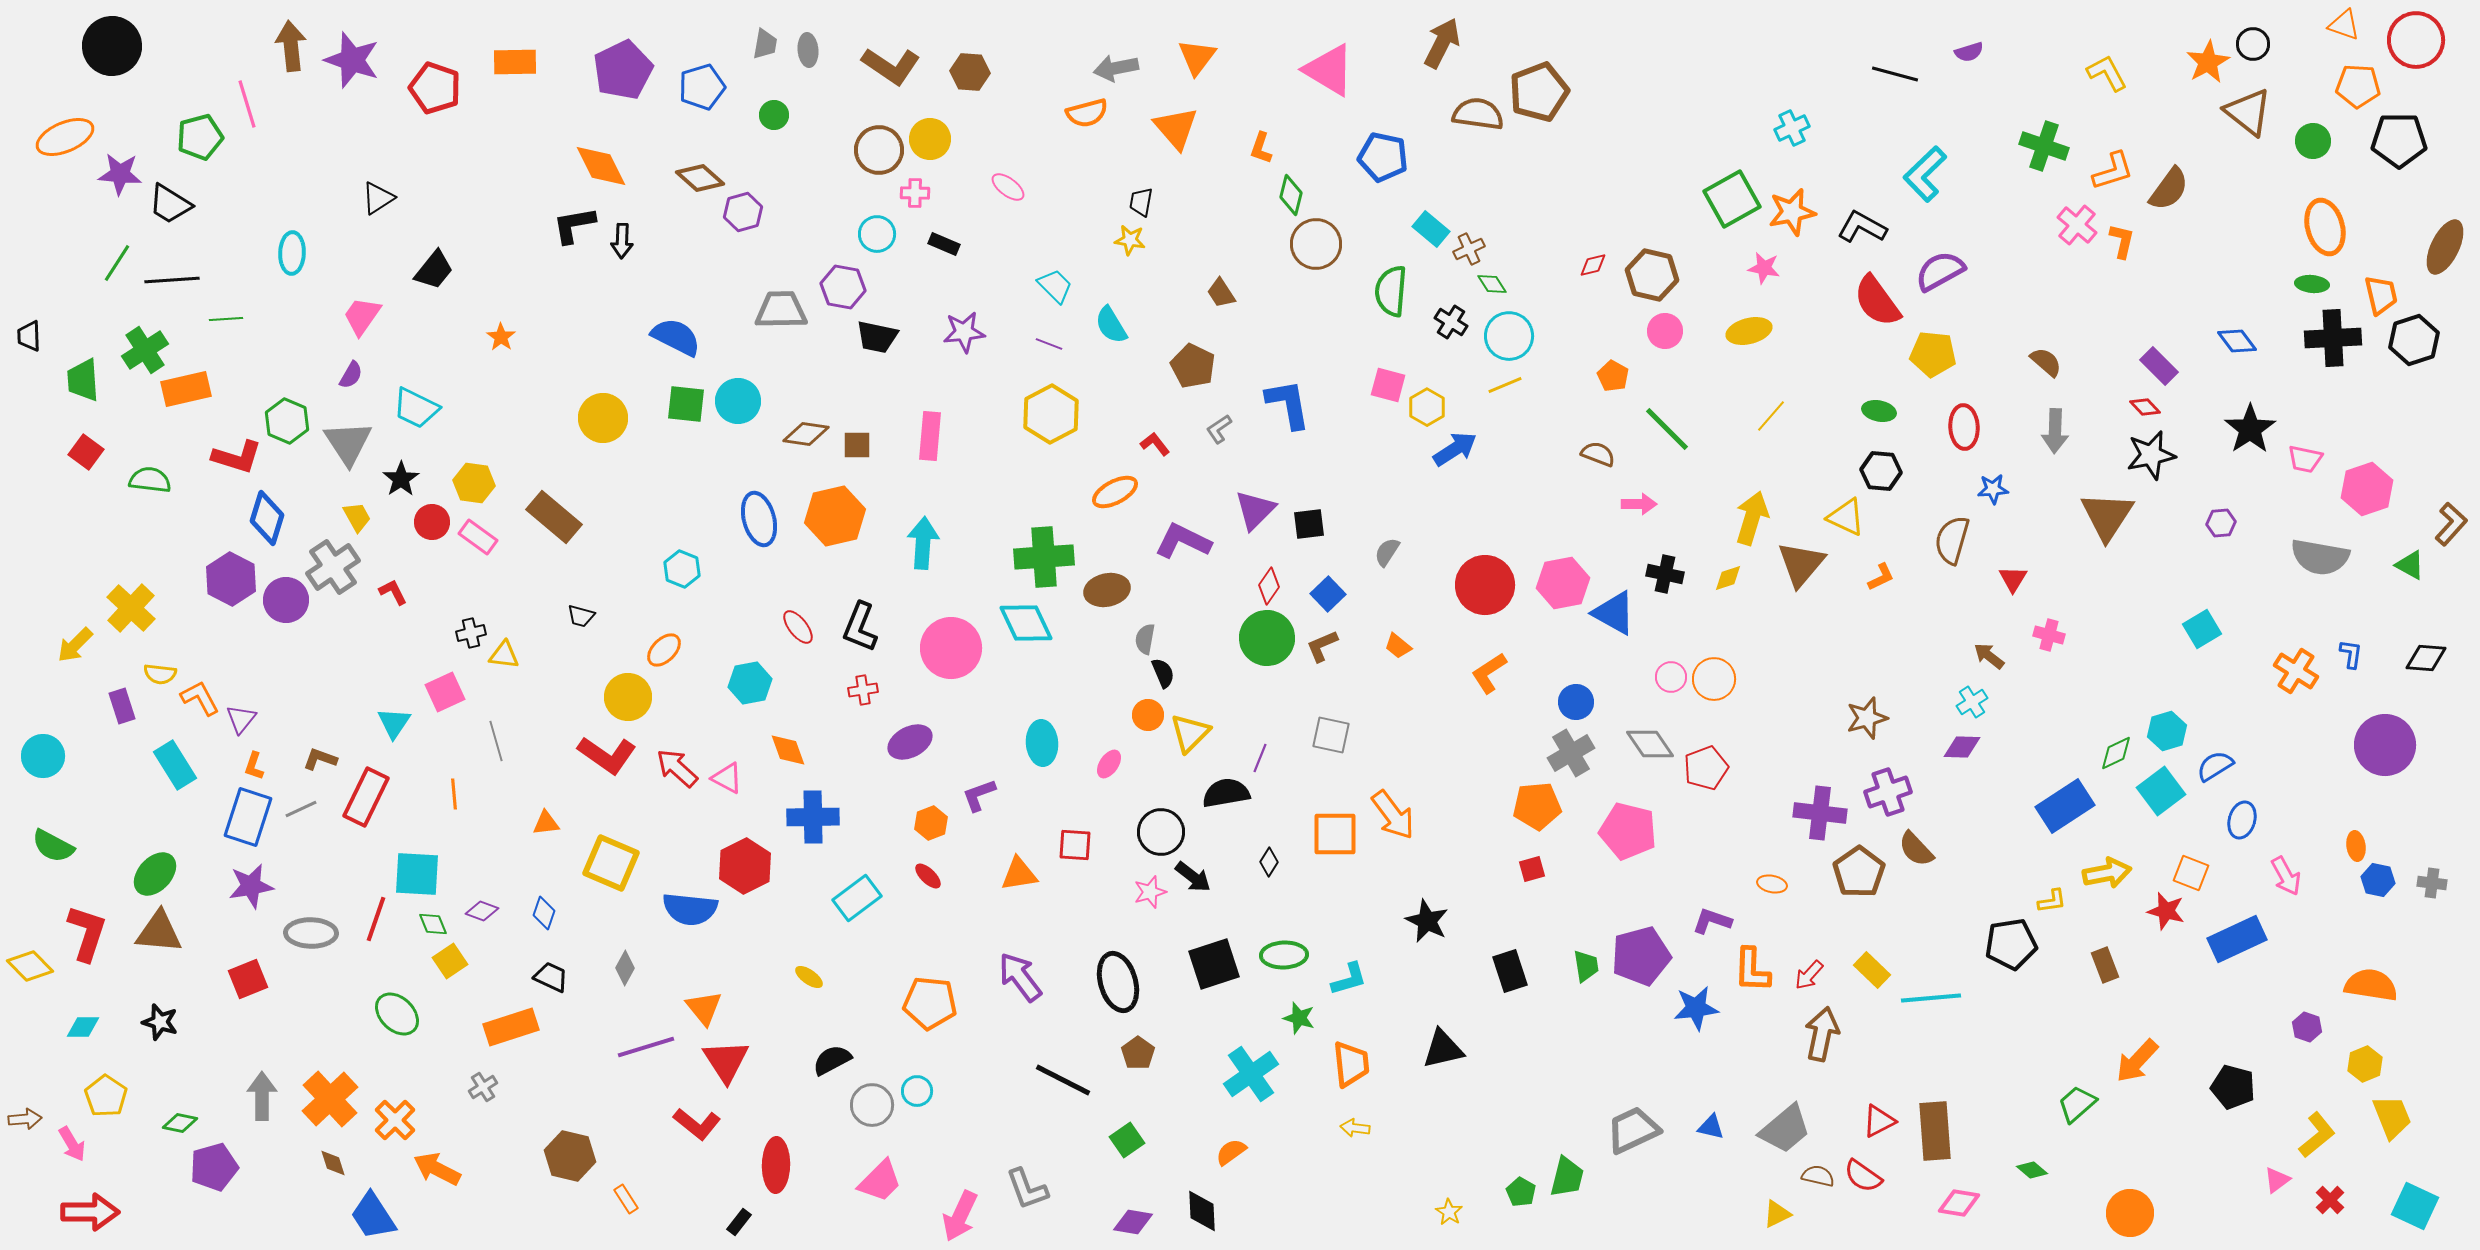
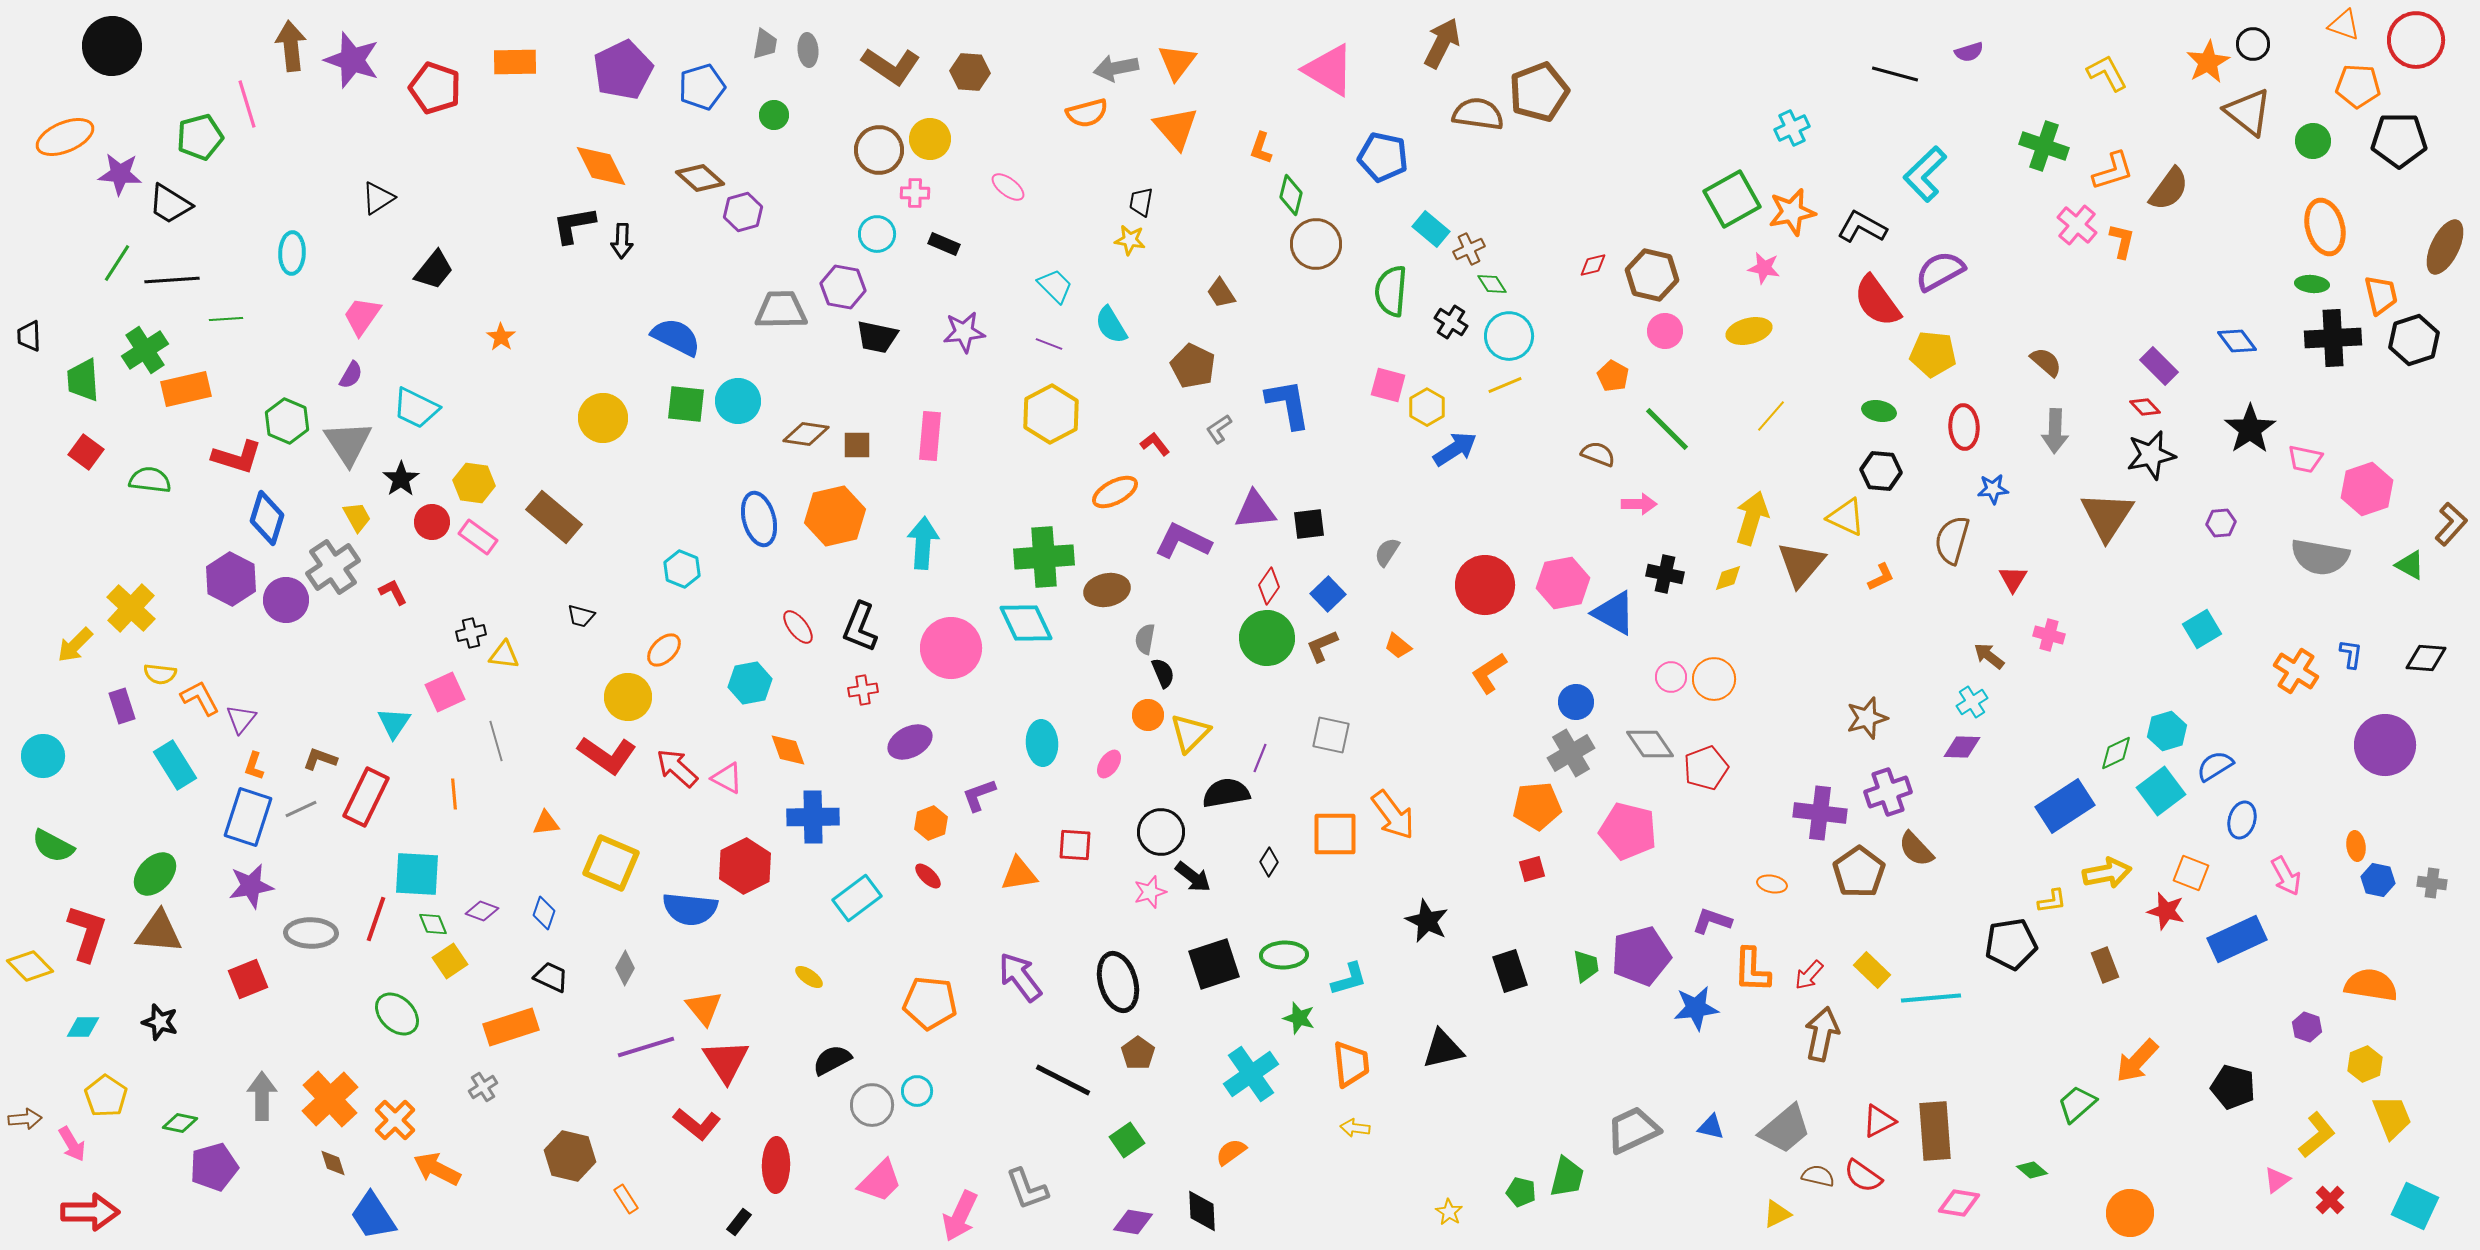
orange triangle at (1197, 57): moved 20 px left, 5 px down
purple triangle at (1255, 510): rotated 39 degrees clockwise
green pentagon at (1521, 1192): rotated 16 degrees counterclockwise
